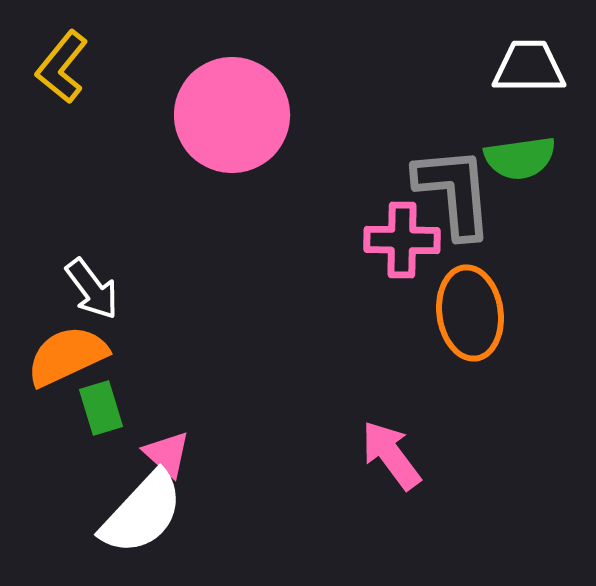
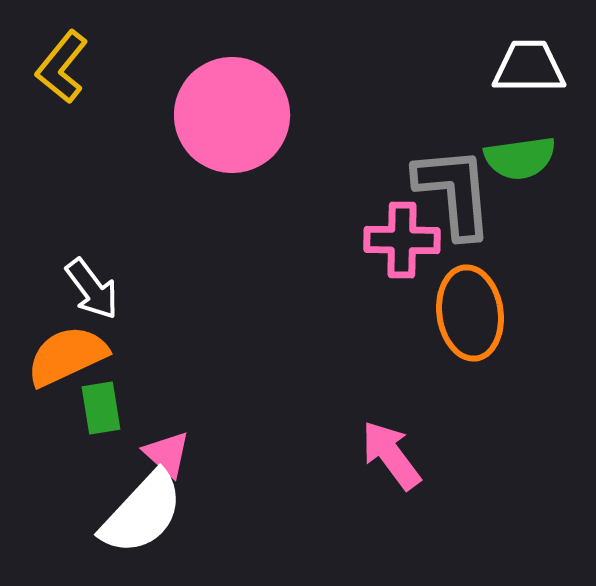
green rectangle: rotated 8 degrees clockwise
